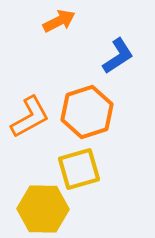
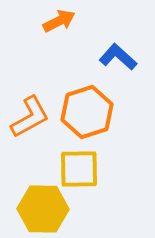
blue L-shape: moved 1 px down; rotated 105 degrees counterclockwise
yellow square: rotated 15 degrees clockwise
